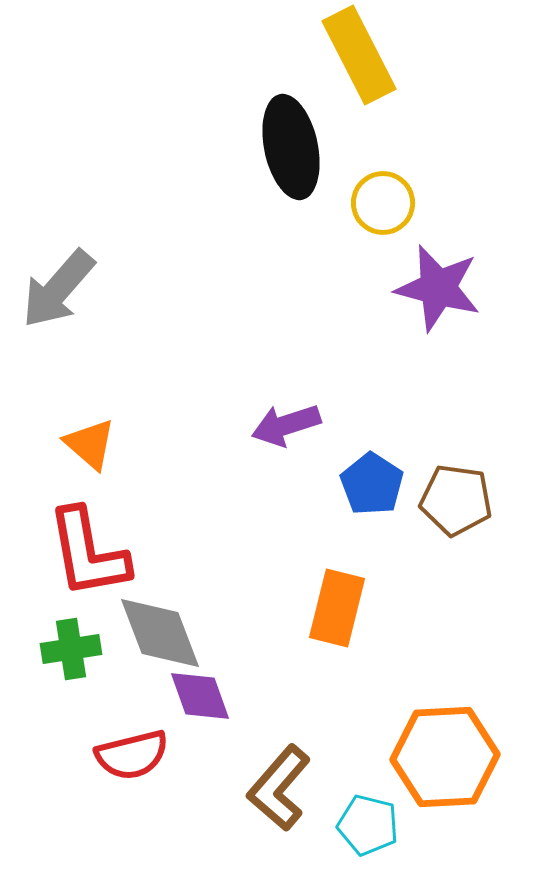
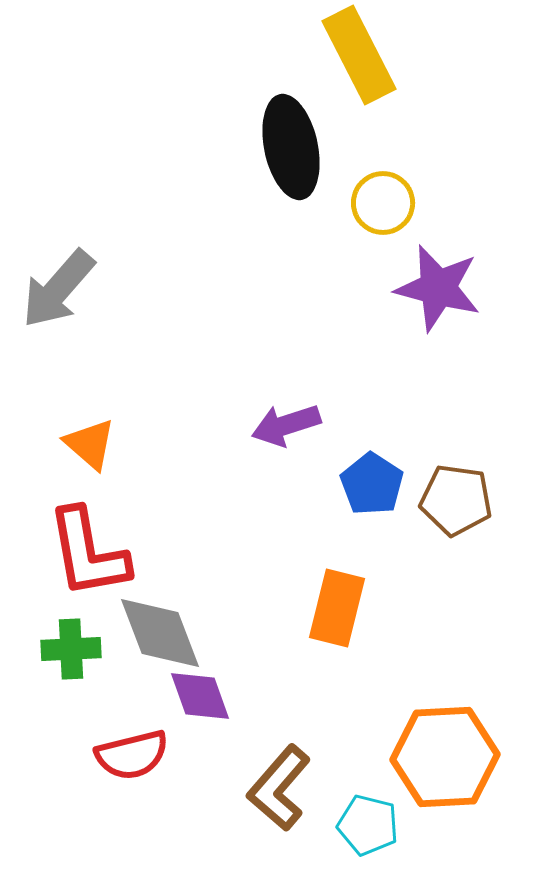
green cross: rotated 6 degrees clockwise
